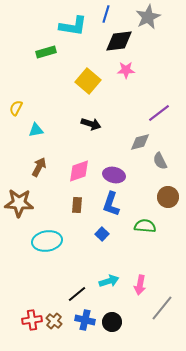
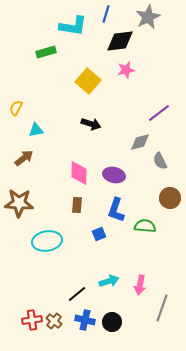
black diamond: moved 1 px right
pink star: rotated 12 degrees counterclockwise
brown arrow: moved 15 px left, 9 px up; rotated 24 degrees clockwise
pink diamond: moved 2 px down; rotated 70 degrees counterclockwise
brown circle: moved 2 px right, 1 px down
blue L-shape: moved 5 px right, 6 px down
blue square: moved 3 px left; rotated 24 degrees clockwise
gray line: rotated 20 degrees counterclockwise
